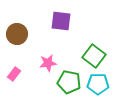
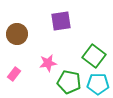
purple square: rotated 15 degrees counterclockwise
